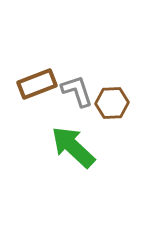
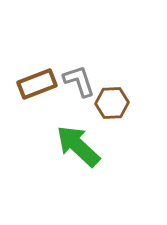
gray L-shape: moved 2 px right, 10 px up
green arrow: moved 5 px right, 1 px up
